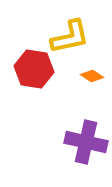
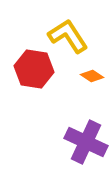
yellow L-shape: moved 2 px left, 1 px up; rotated 111 degrees counterclockwise
purple cross: rotated 12 degrees clockwise
